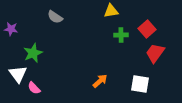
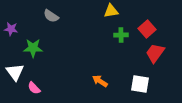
gray semicircle: moved 4 px left, 1 px up
green star: moved 5 px up; rotated 24 degrees clockwise
white triangle: moved 3 px left, 2 px up
orange arrow: rotated 105 degrees counterclockwise
